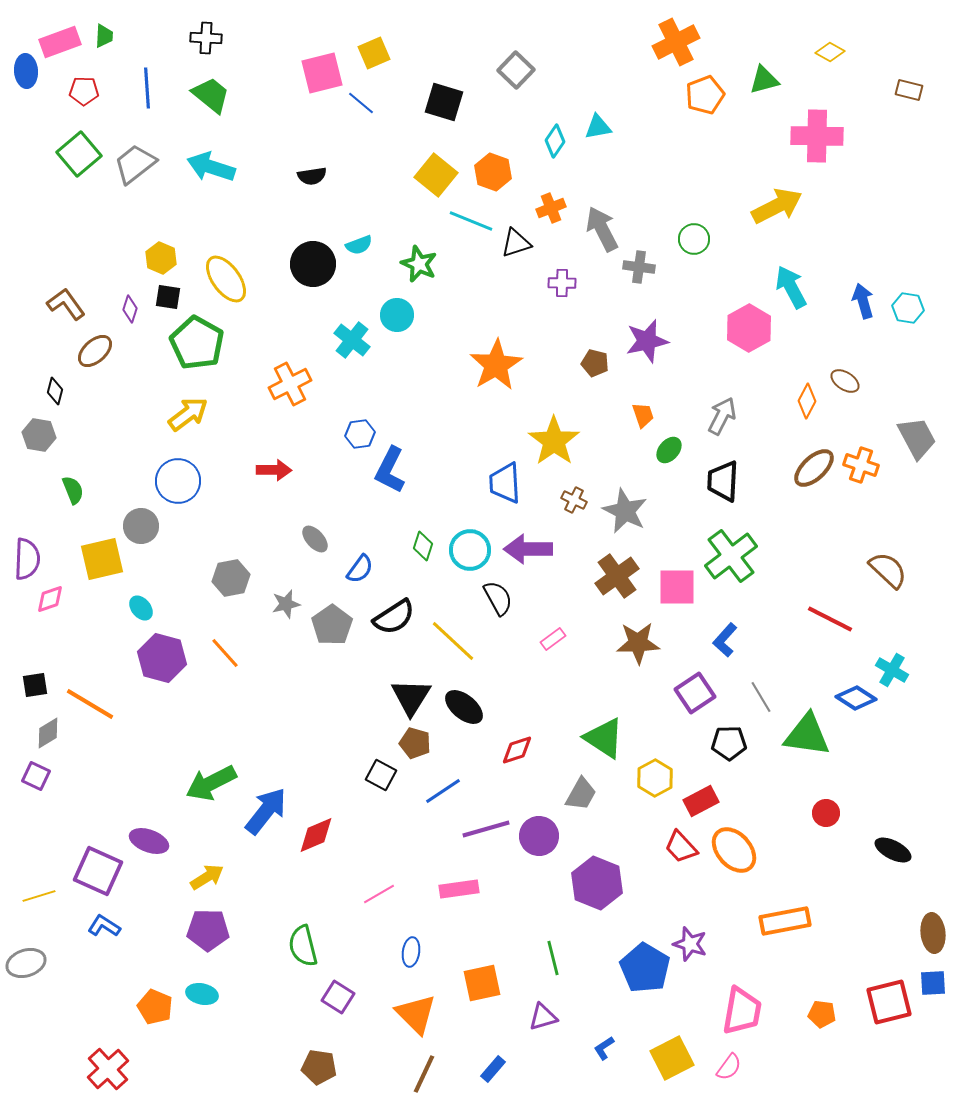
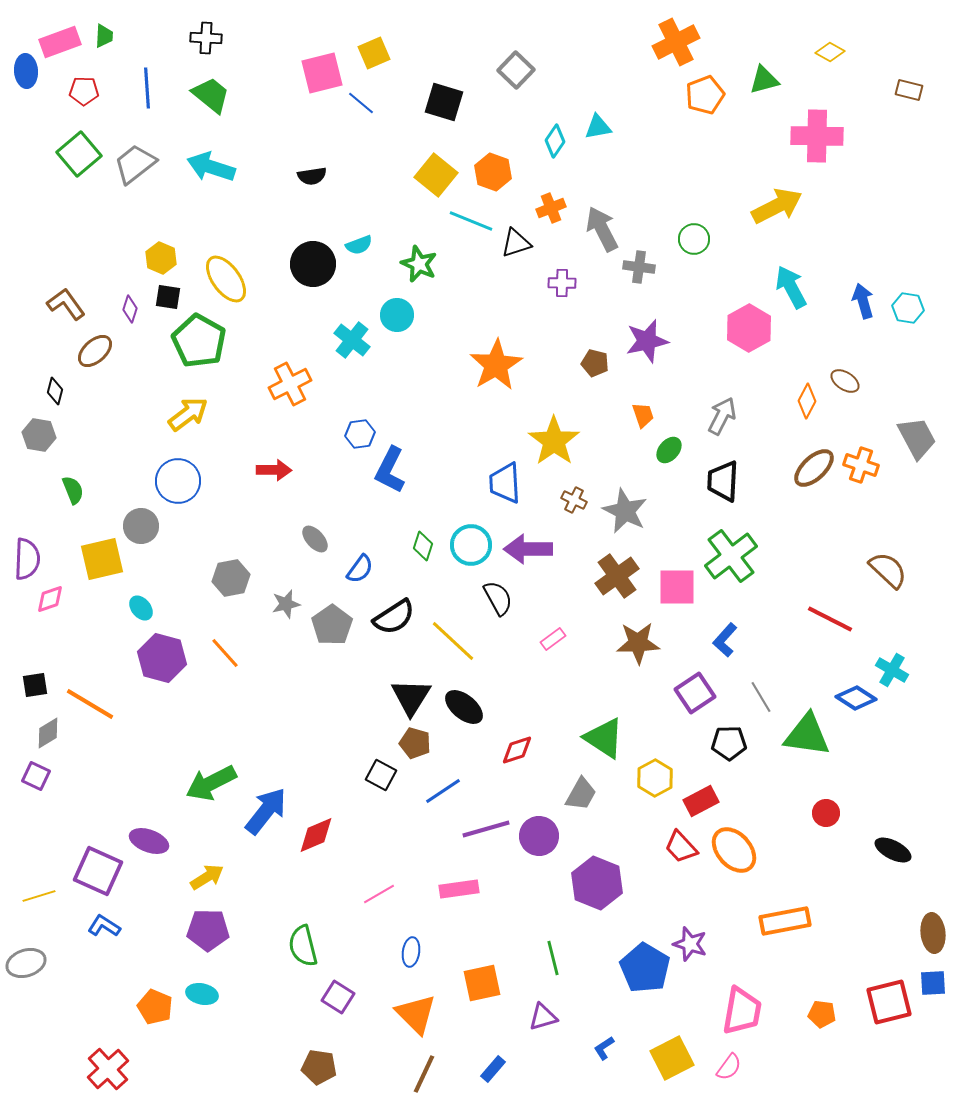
green pentagon at (197, 343): moved 2 px right, 2 px up
cyan circle at (470, 550): moved 1 px right, 5 px up
